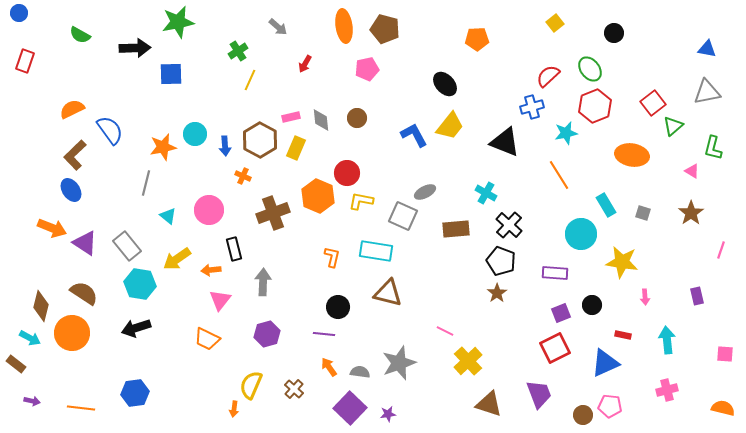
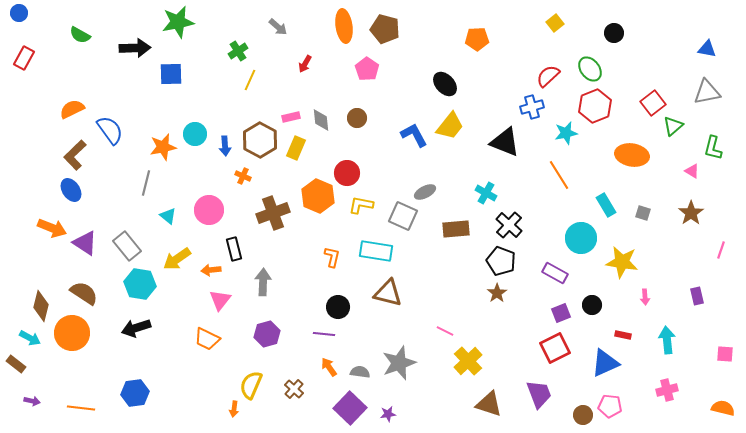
red rectangle at (25, 61): moved 1 px left, 3 px up; rotated 10 degrees clockwise
pink pentagon at (367, 69): rotated 25 degrees counterclockwise
yellow L-shape at (361, 201): moved 4 px down
cyan circle at (581, 234): moved 4 px down
purple rectangle at (555, 273): rotated 25 degrees clockwise
